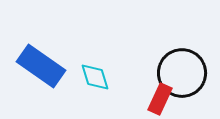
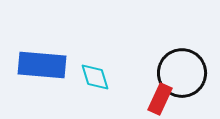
blue rectangle: moved 1 px right, 1 px up; rotated 30 degrees counterclockwise
